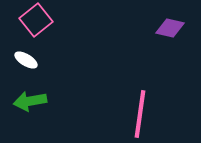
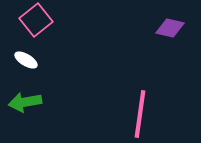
green arrow: moved 5 px left, 1 px down
